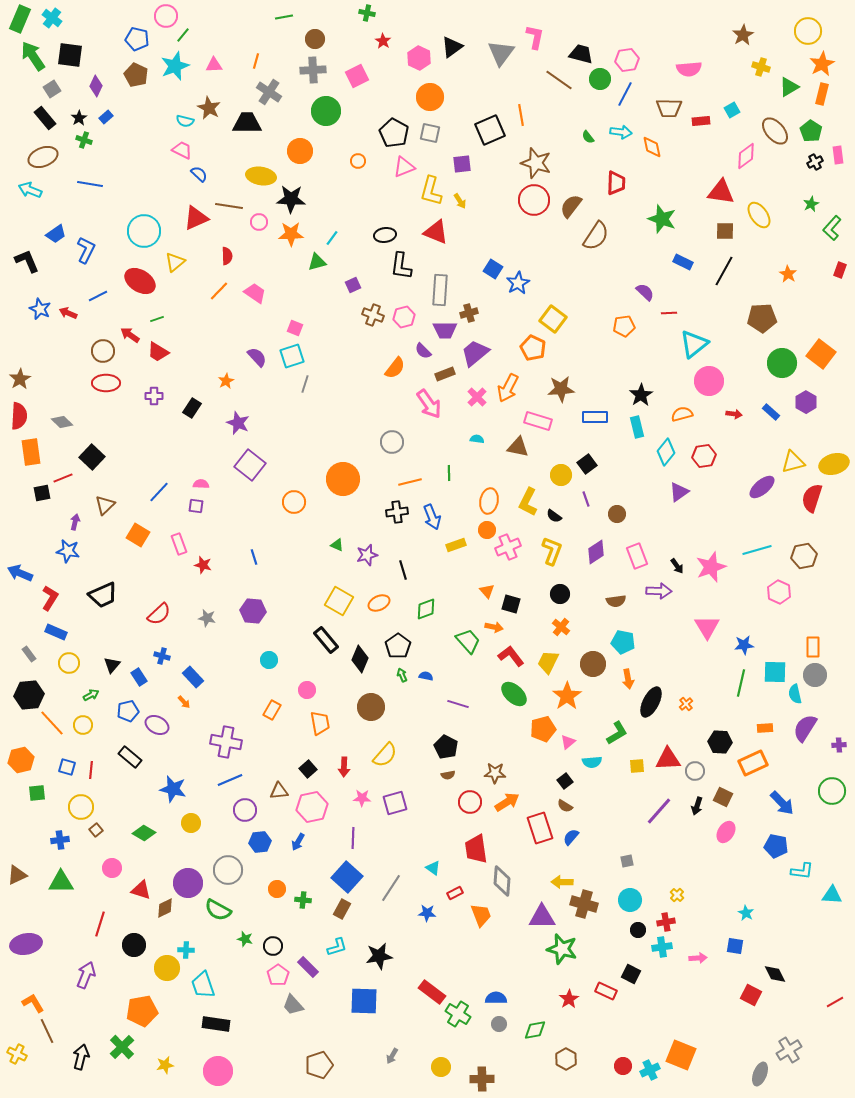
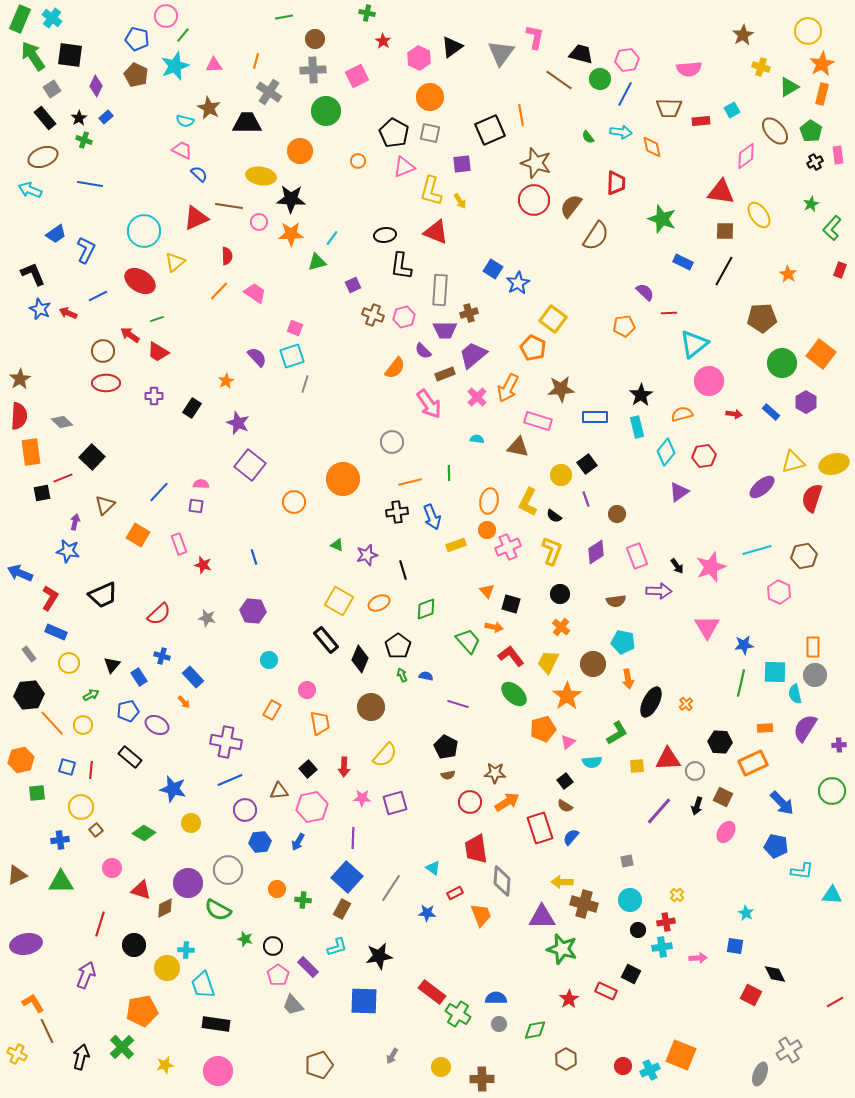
black L-shape at (27, 261): moved 6 px right, 13 px down
purple trapezoid at (475, 353): moved 2 px left, 2 px down
